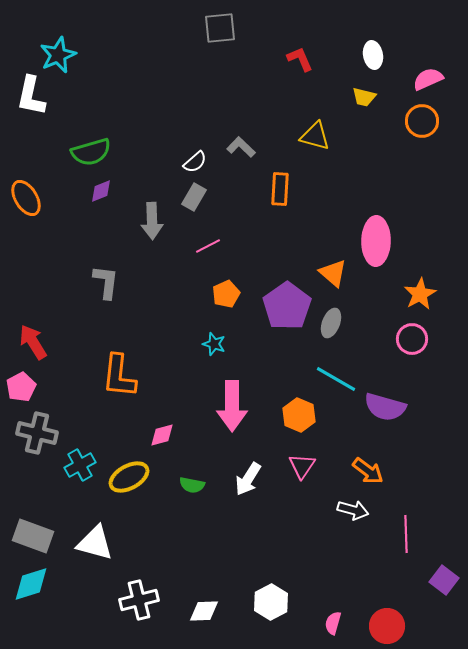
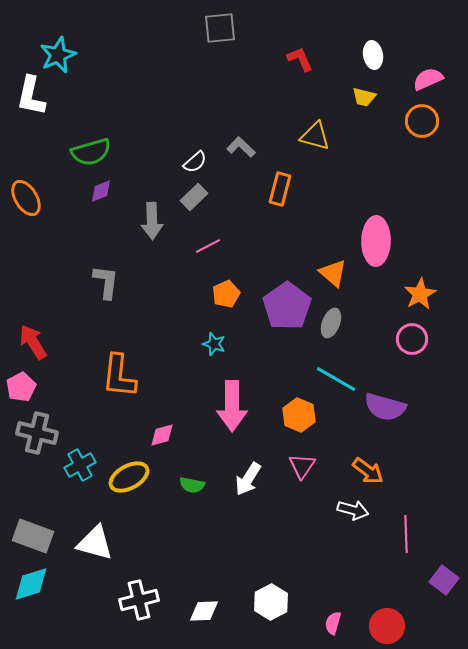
orange rectangle at (280, 189): rotated 12 degrees clockwise
gray rectangle at (194, 197): rotated 16 degrees clockwise
